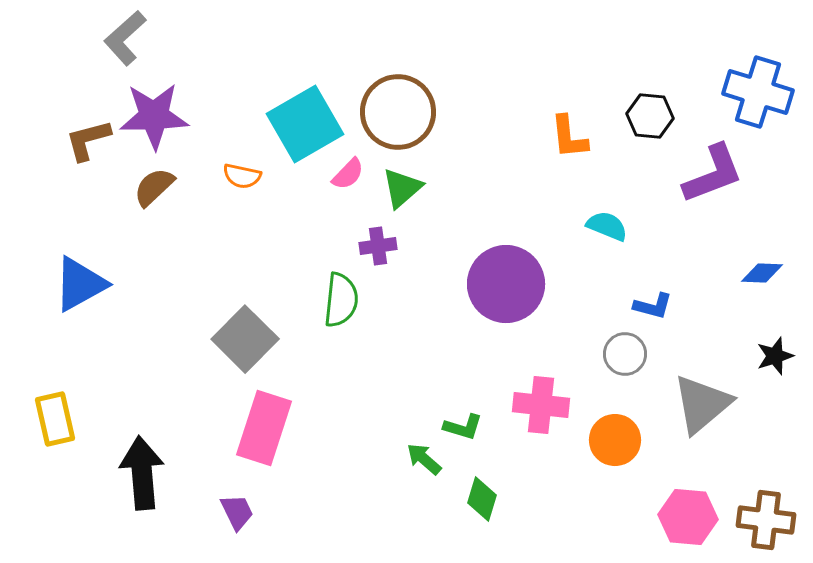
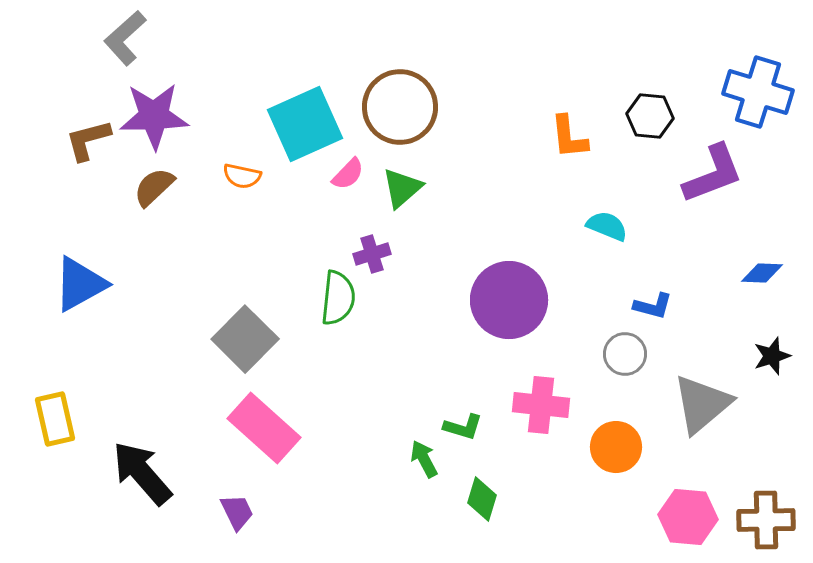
brown circle: moved 2 px right, 5 px up
cyan square: rotated 6 degrees clockwise
purple cross: moved 6 px left, 8 px down; rotated 9 degrees counterclockwise
purple circle: moved 3 px right, 16 px down
green semicircle: moved 3 px left, 2 px up
black star: moved 3 px left
pink rectangle: rotated 66 degrees counterclockwise
orange circle: moved 1 px right, 7 px down
green arrow: rotated 21 degrees clockwise
black arrow: rotated 36 degrees counterclockwise
brown cross: rotated 8 degrees counterclockwise
